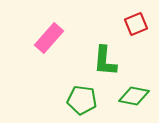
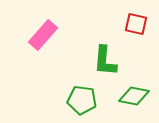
red square: rotated 35 degrees clockwise
pink rectangle: moved 6 px left, 3 px up
